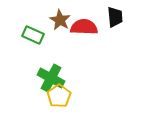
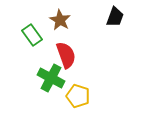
black trapezoid: rotated 25 degrees clockwise
red semicircle: moved 18 px left, 28 px down; rotated 68 degrees clockwise
green rectangle: moved 1 px left; rotated 30 degrees clockwise
yellow pentagon: moved 19 px right; rotated 20 degrees counterclockwise
